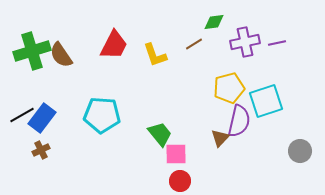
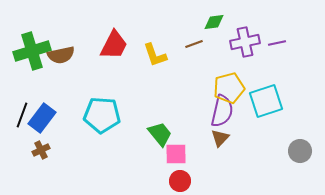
brown line: rotated 12 degrees clockwise
brown semicircle: rotated 68 degrees counterclockwise
black line: rotated 40 degrees counterclockwise
purple semicircle: moved 17 px left, 10 px up
